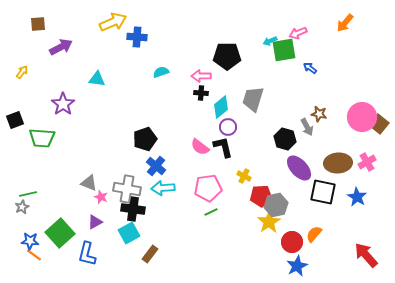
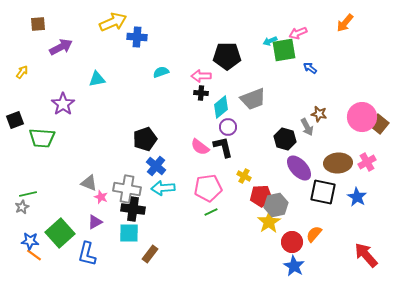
cyan triangle at (97, 79): rotated 18 degrees counterclockwise
gray trapezoid at (253, 99): rotated 128 degrees counterclockwise
cyan square at (129, 233): rotated 30 degrees clockwise
blue star at (297, 266): moved 3 px left; rotated 15 degrees counterclockwise
